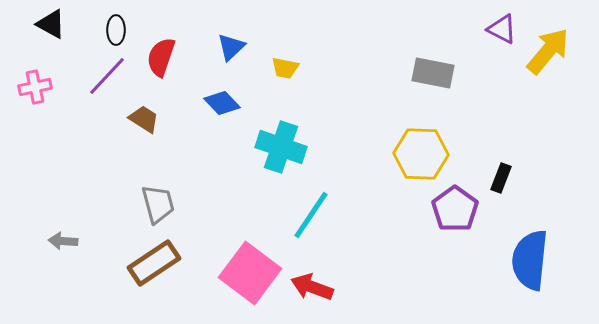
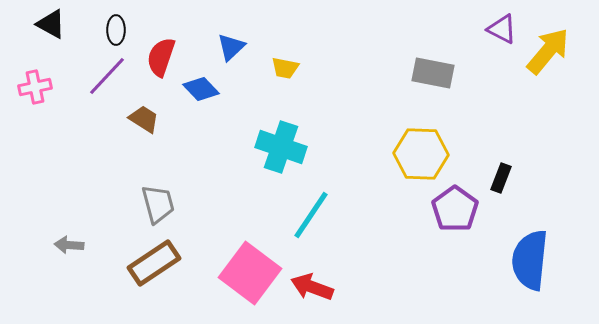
blue diamond: moved 21 px left, 14 px up
gray arrow: moved 6 px right, 4 px down
